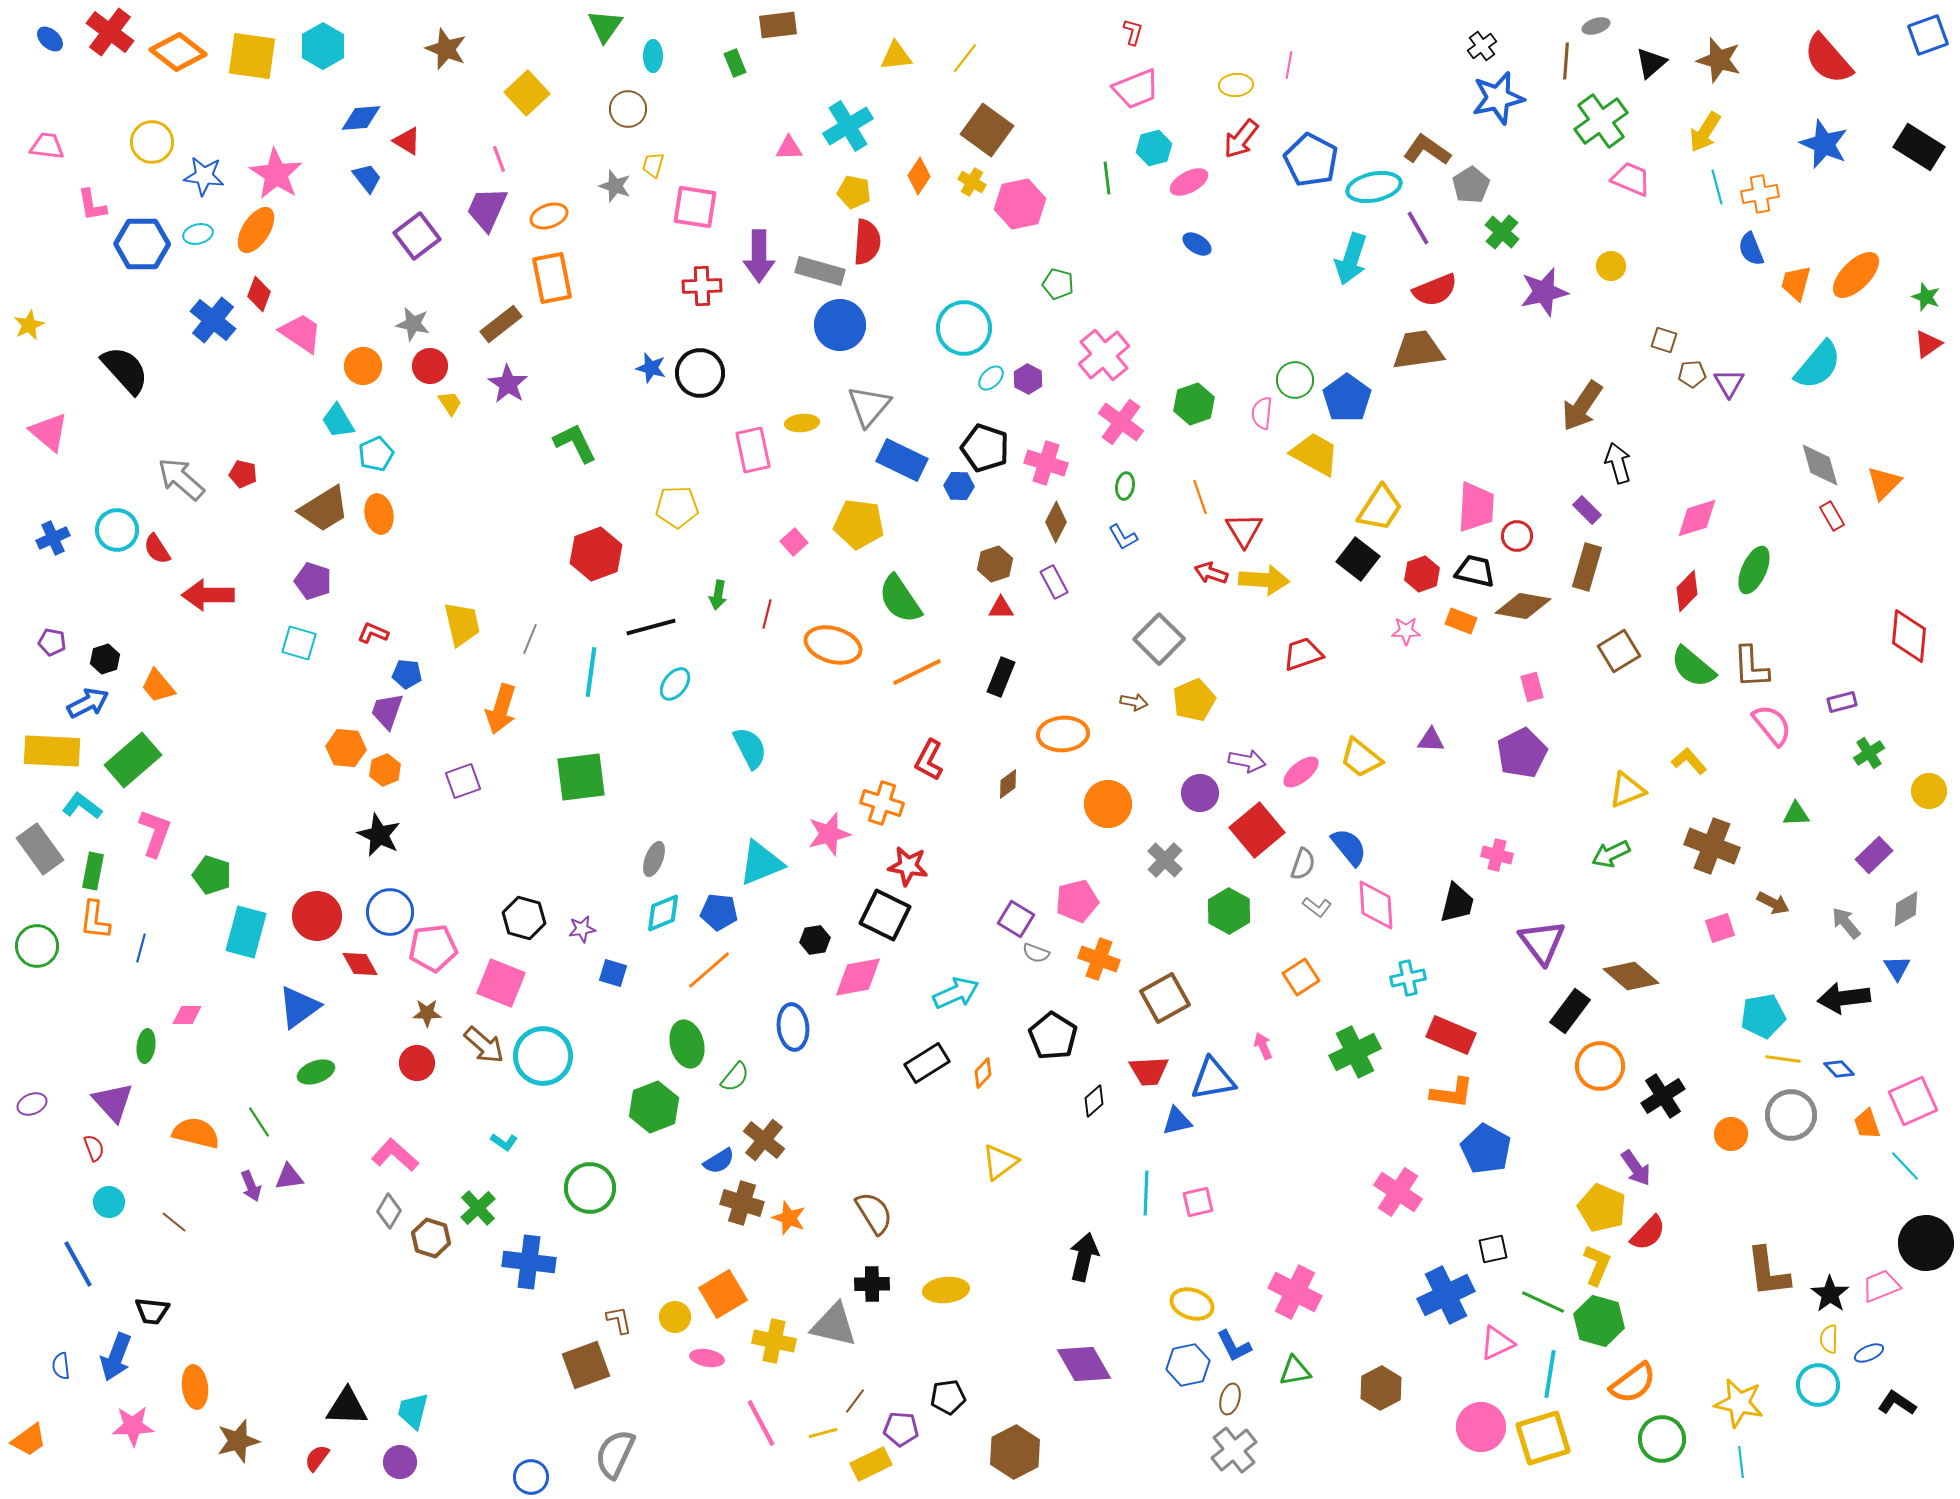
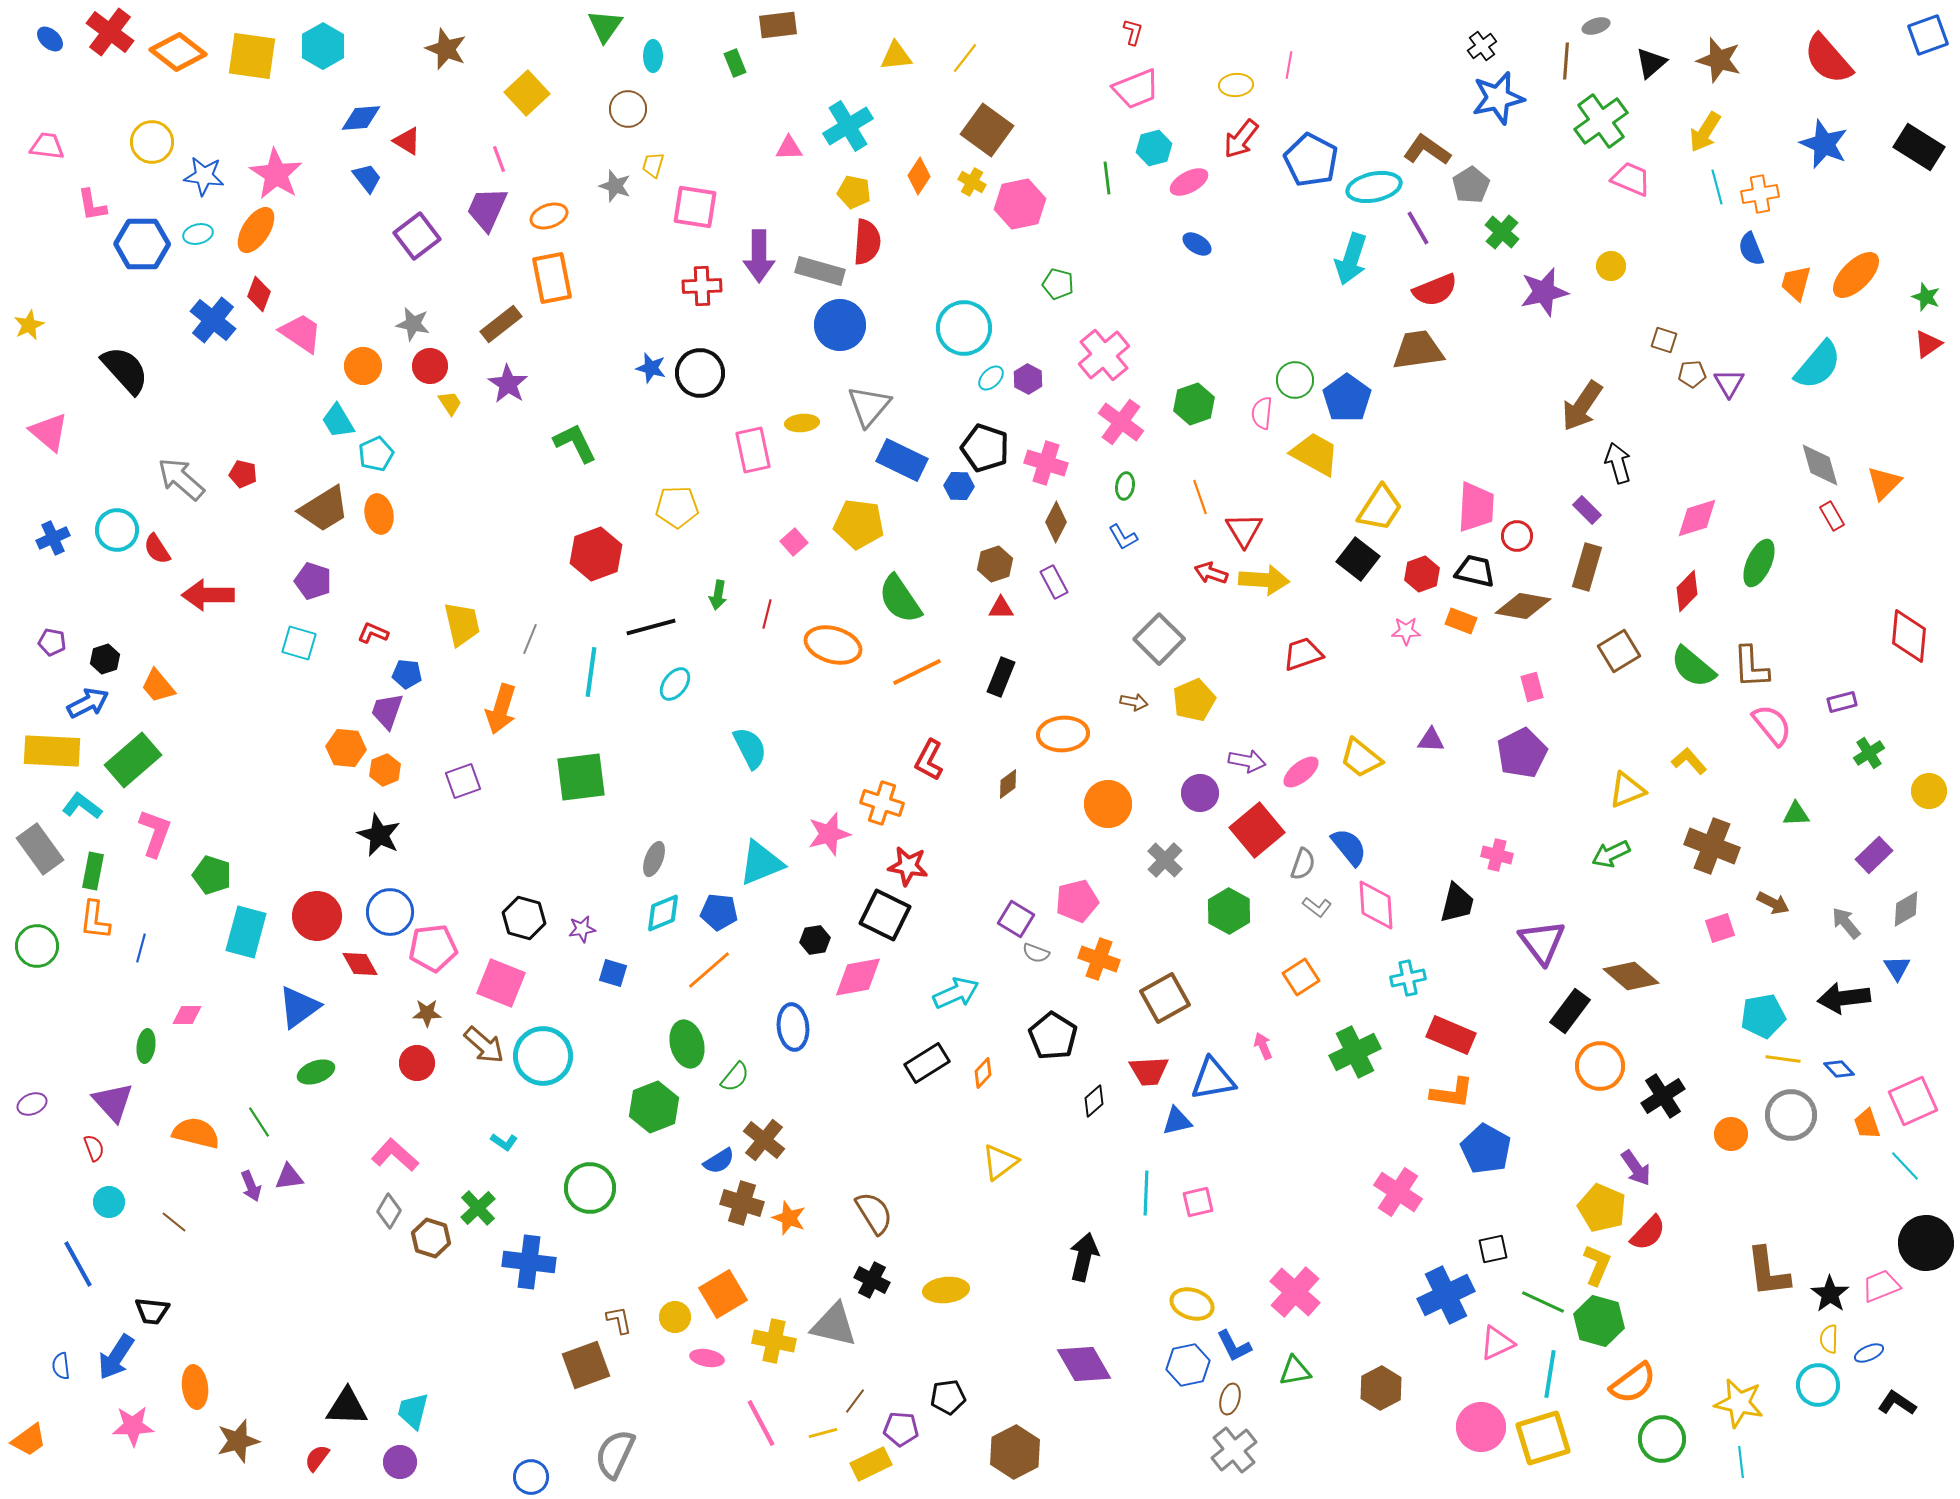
green ellipse at (1754, 570): moved 5 px right, 7 px up
black cross at (872, 1284): moved 4 px up; rotated 28 degrees clockwise
pink cross at (1295, 1292): rotated 15 degrees clockwise
blue arrow at (116, 1357): rotated 12 degrees clockwise
